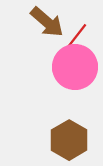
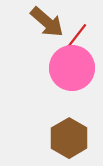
pink circle: moved 3 px left, 1 px down
brown hexagon: moved 2 px up
